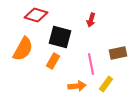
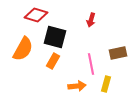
black square: moved 5 px left
yellow rectangle: rotated 21 degrees counterclockwise
